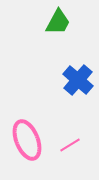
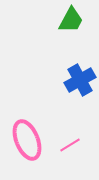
green trapezoid: moved 13 px right, 2 px up
blue cross: moved 2 px right; rotated 20 degrees clockwise
